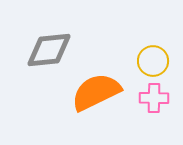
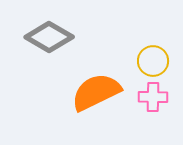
gray diamond: moved 13 px up; rotated 36 degrees clockwise
pink cross: moved 1 px left, 1 px up
